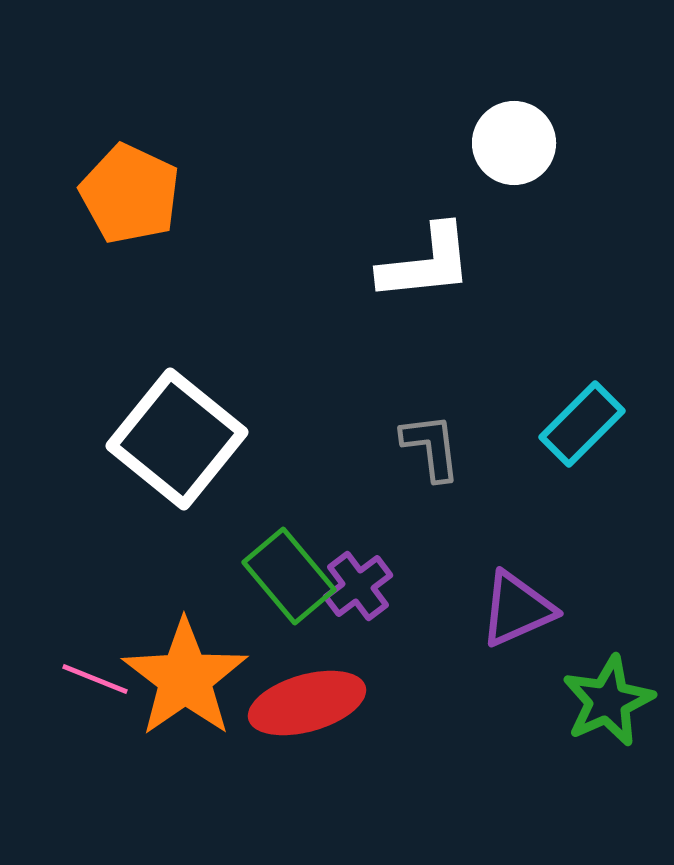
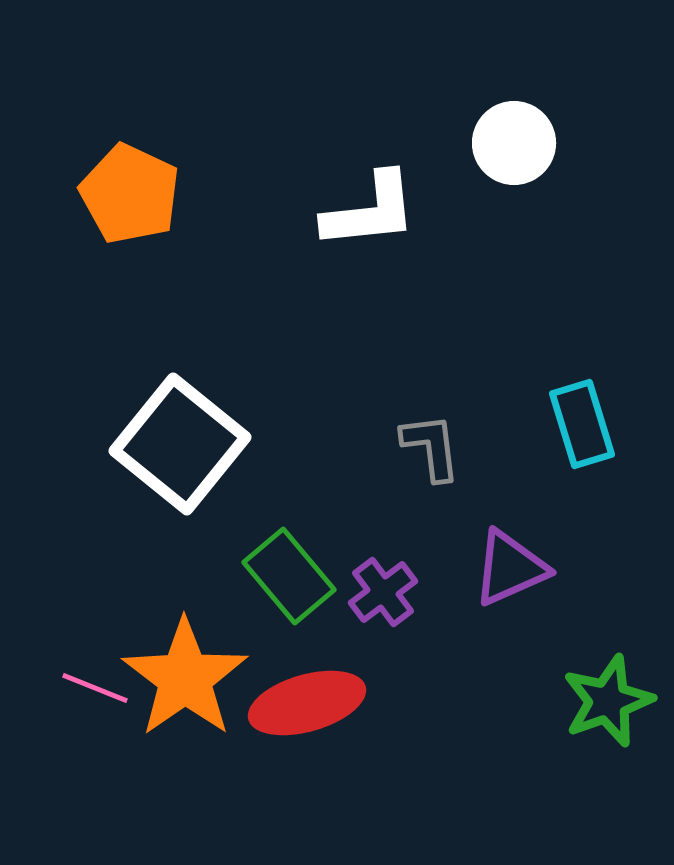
white L-shape: moved 56 px left, 52 px up
cyan rectangle: rotated 62 degrees counterclockwise
white square: moved 3 px right, 5 px down
purple cross: moved 25 px right, 6 px down
purple triangle: moved 7 px left, 41 px up
pink line: moved 9 px down
green star: rotated 4 degrees clockwise
